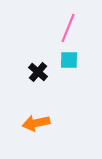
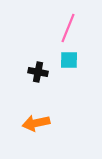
black cross: rotated 30 degrees counterclockwise
